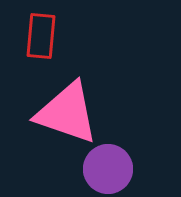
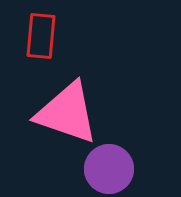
purple circle: moved 1 px right
